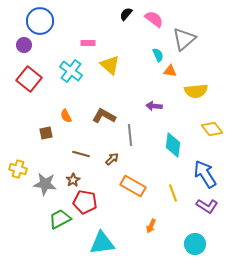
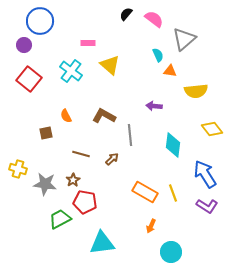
orange rectangle: moved 12 px right, 6 px down
cyan circle: moved 24 px left, 8 px down
